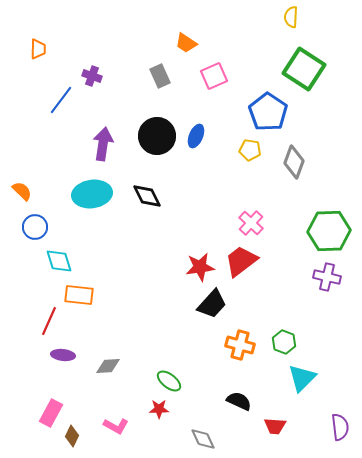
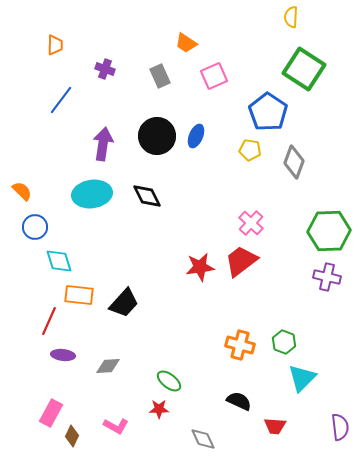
orange trapezoid at (38, 49): moved 17 px right, 4 px up
purple cross at (92, 76): moved 13 px right, 7 px up
black trapezoid at (212, 304): moved 88 px left, 1 px up
